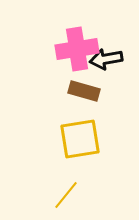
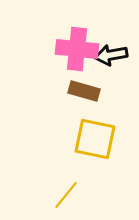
pink cross: rotated 15 degrees clockwise
black arrow: moved 5 px right, 4 px up
yellow square: moved 15 px right; rotated 21 degrees clockwise
